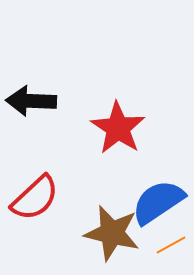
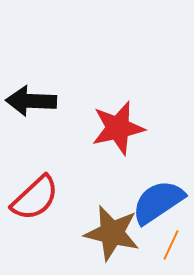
red star: rotated 26 degrees clockwise
orange line: rotated 36 degrees counterclockwise
